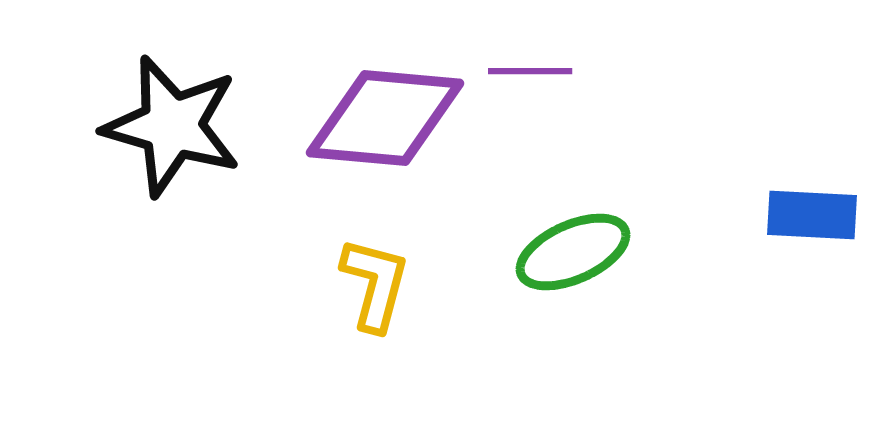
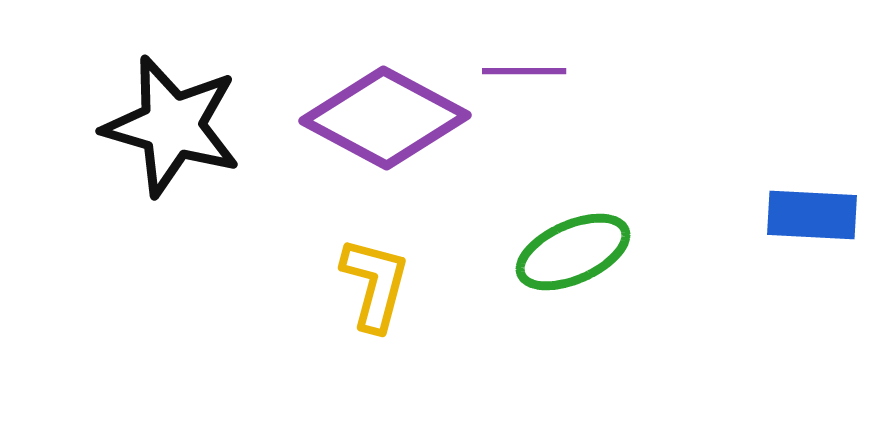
purple line: moved 6 px left
purple diamond: rotated 23 degrees clockwise
